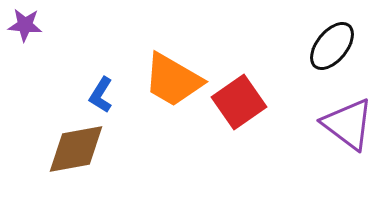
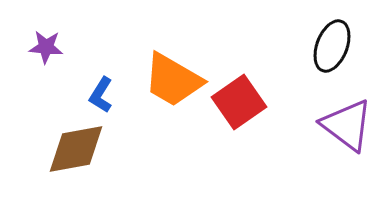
purple star: moved 21 px right, 22 px down
black ellipse: rotated 18 degrees counterclockwise
purple triangle: moved 1 px left, 1 px down
